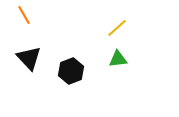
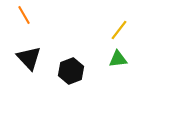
yellow line: moved 2 px right, 2 px down; rotated 10 degrees counterclockwise
